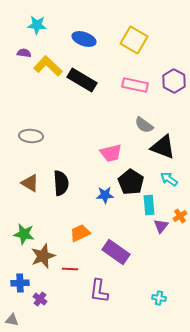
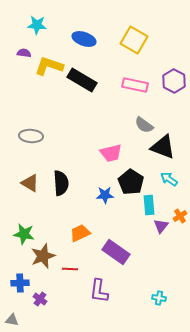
yellow L-shape: moved 1 px right; rotated 24 degrees counterclockwise
